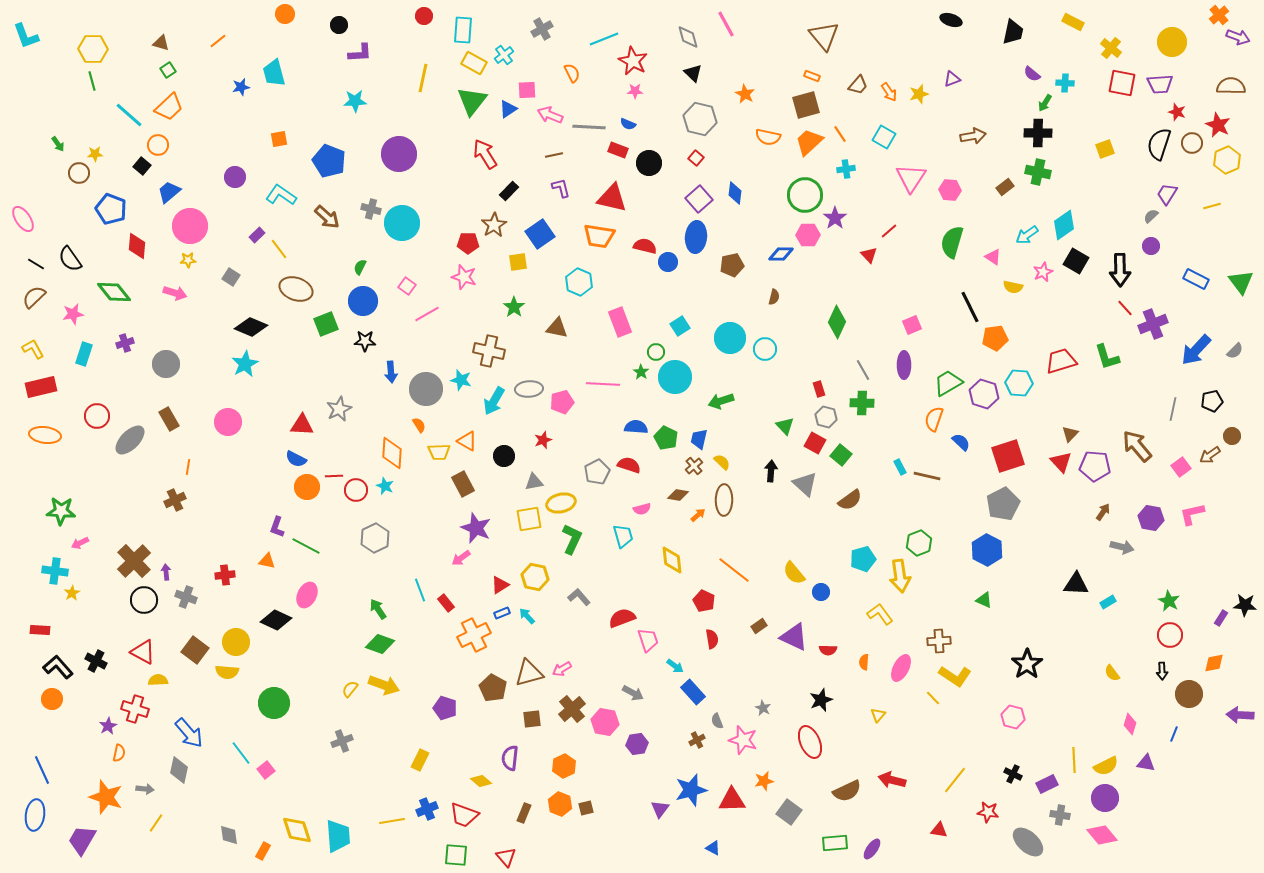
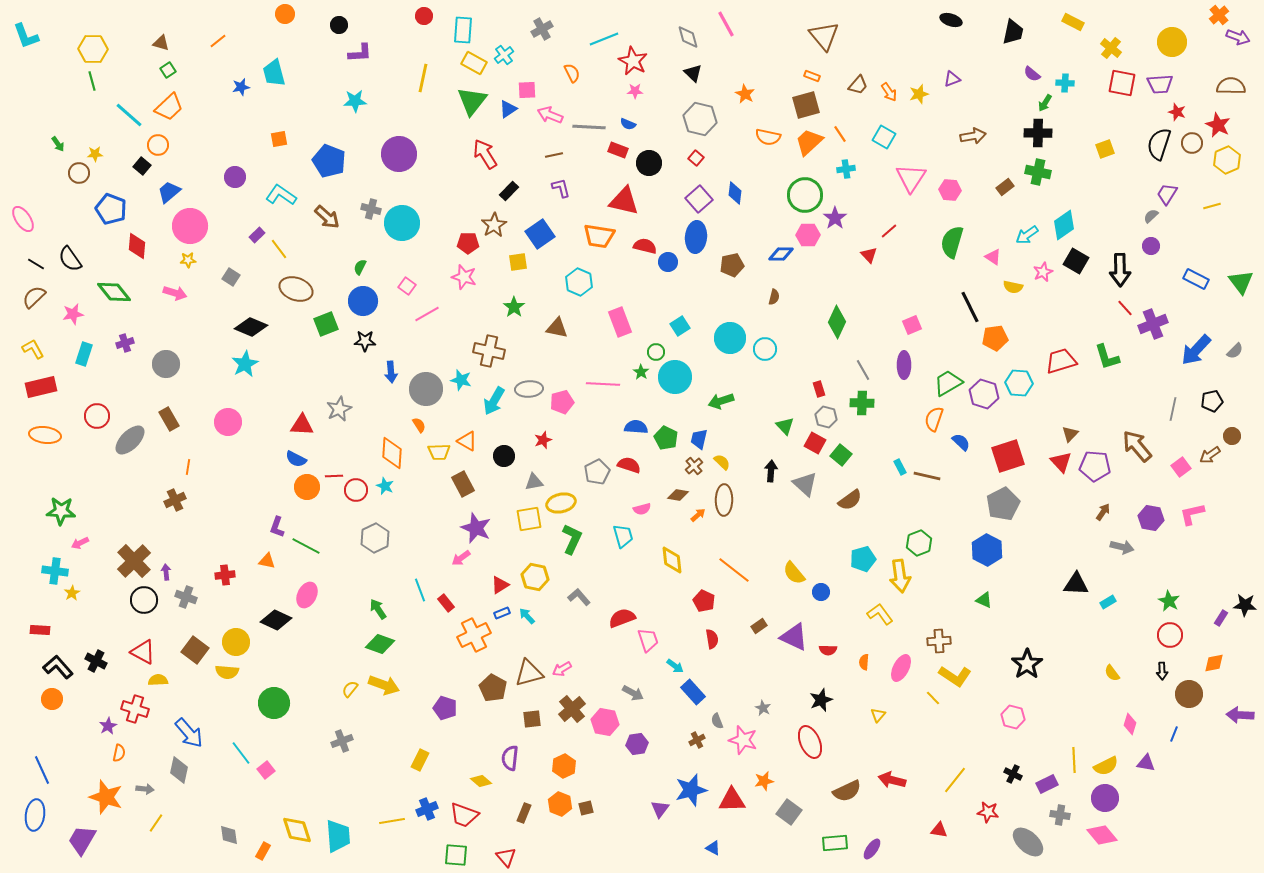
red triangle at (612, 198): moved 12 px right, 3 px down
